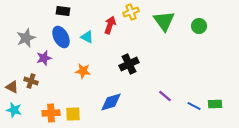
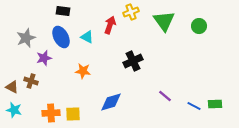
black cross: moved 4 px right, 3 px up
